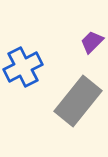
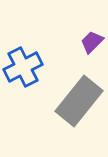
gray rectangle: moved 1 px right
